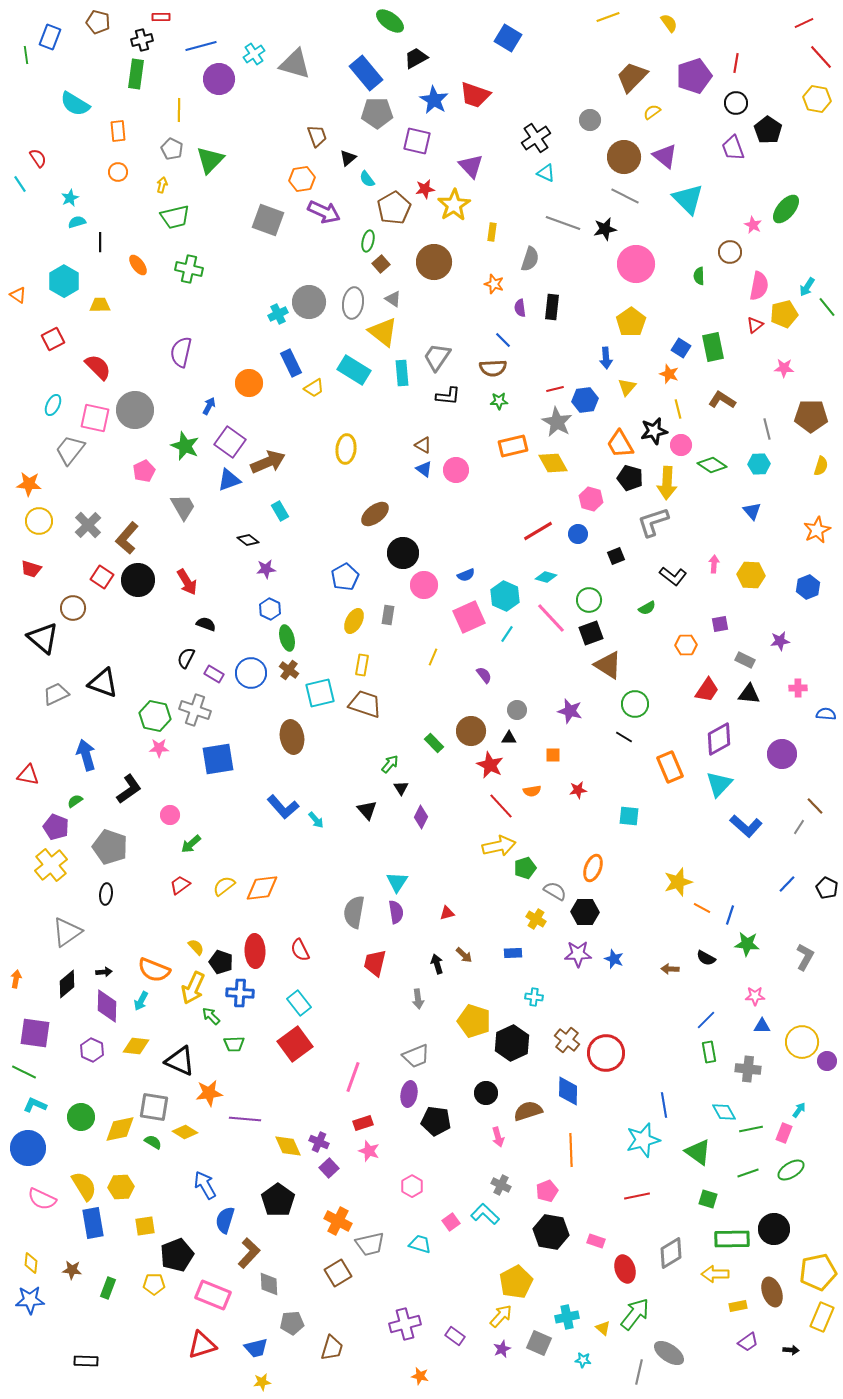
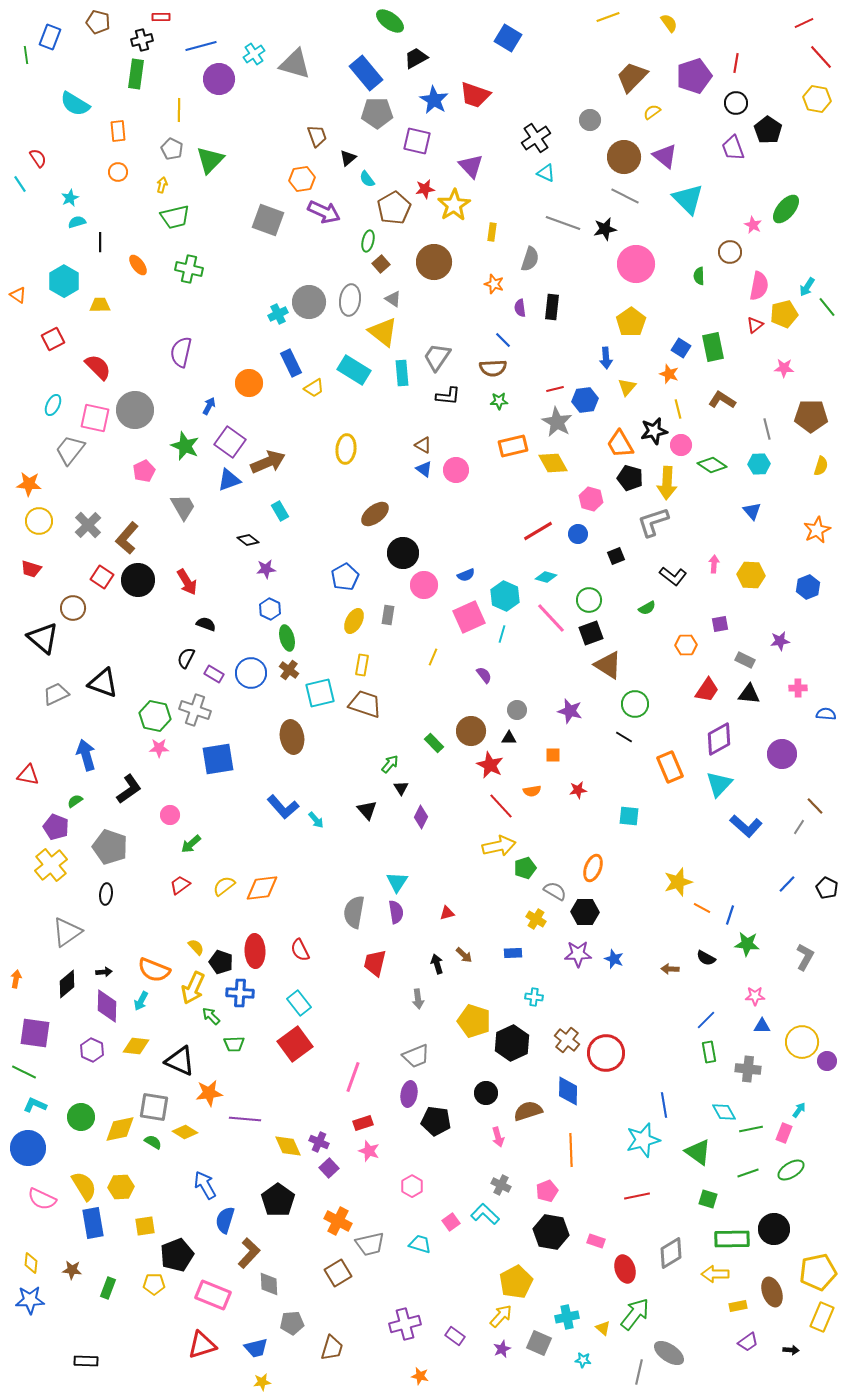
gray ellipse at (353, 303): moved 3 px left, 3 px up
cyan line at (507, 634): moved 5 px left; rotated 18 degrees counterclockwise
